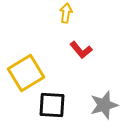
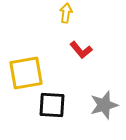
yellow square: rotated 21 degrees clockwise
